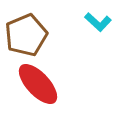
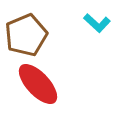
cyan L-shape: moved 1 px left, 1 px down
